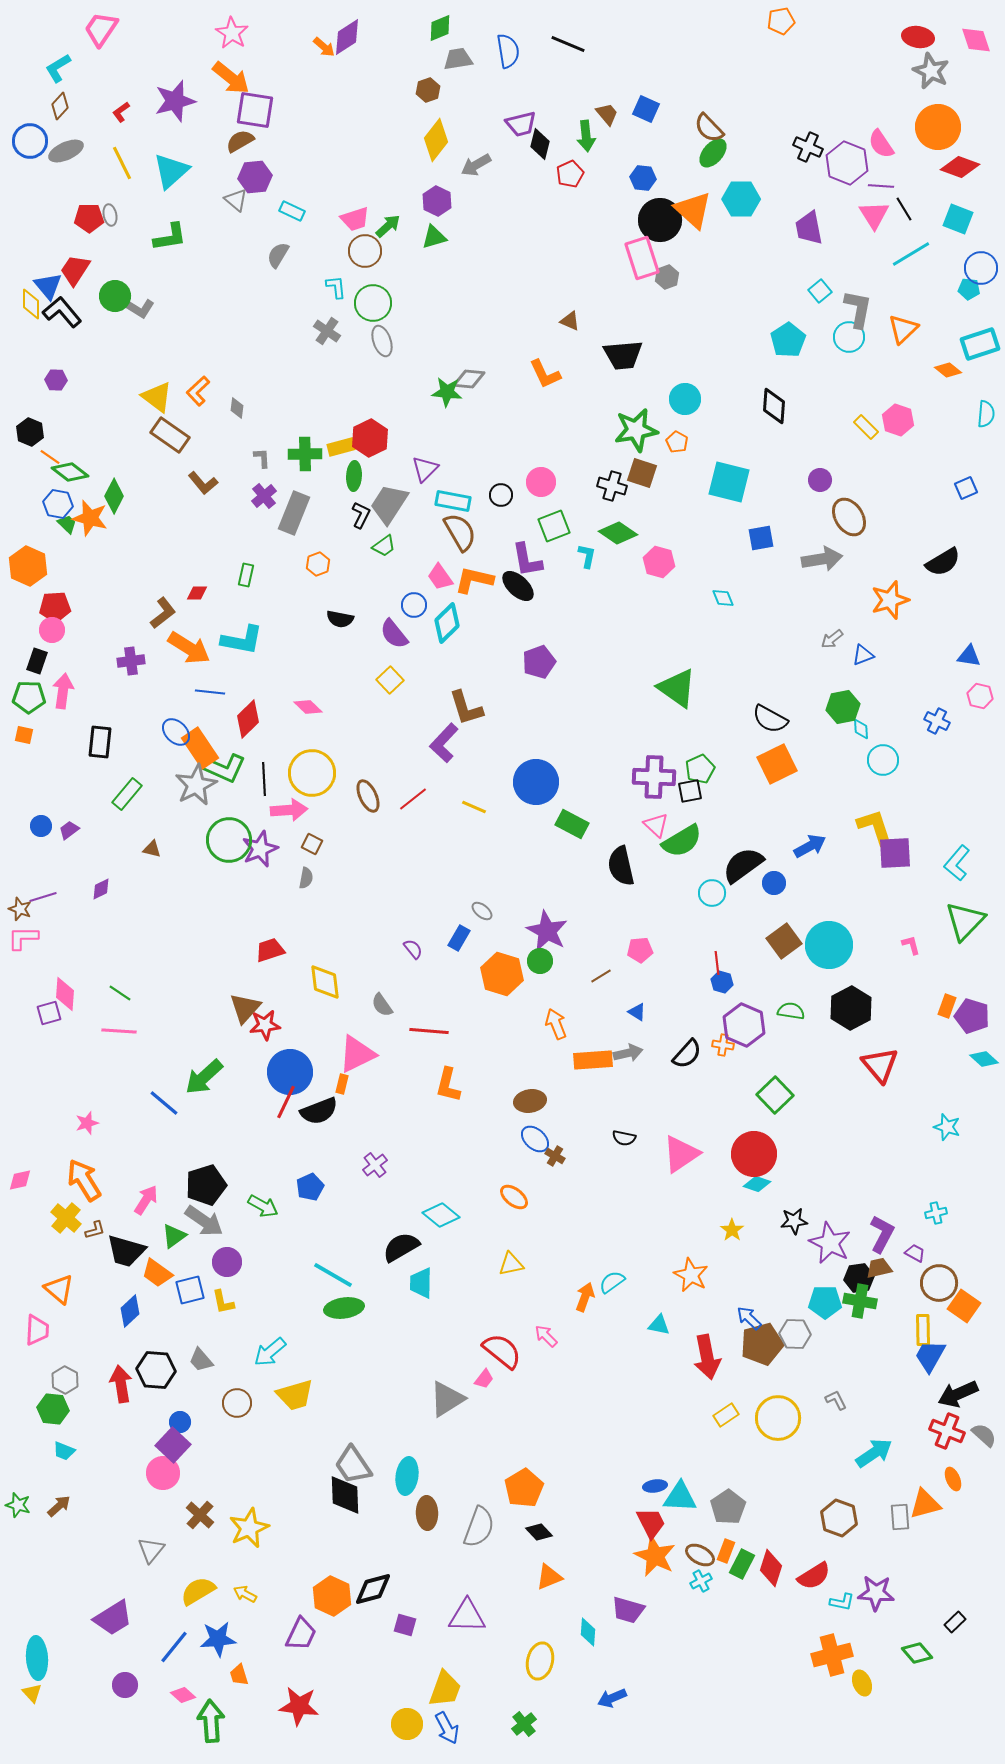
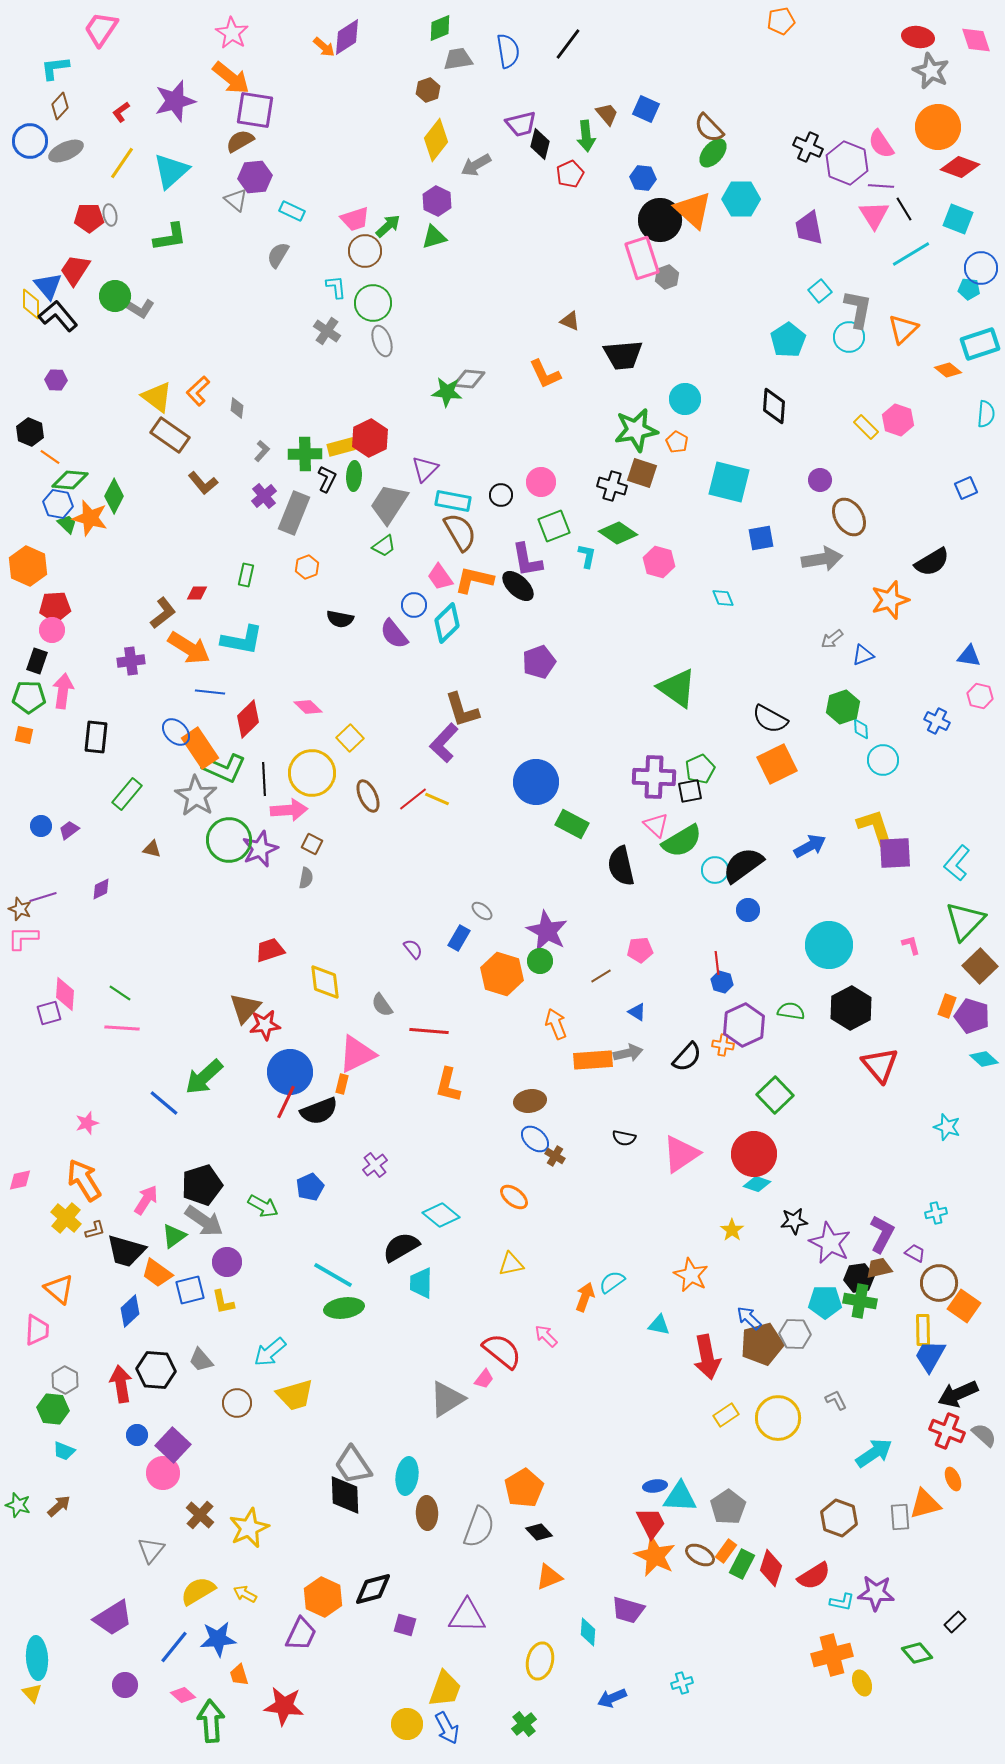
black line at (568, 44): rotated 76 degrees counterclockwise
cyan L-shape at (58, 68): moved 3 px left; rotated 24 degrees clockwise
yellow line at (122, 163): rotated 60 degrees clockwise
black L-shape at (62, 312): moved 4 px left, 4 px down
gray L-shape at (262, 458): moved 7 px up; rotated 45 degrees clockwise
green diamond at (70, 472): moved 8 px down; rotated 33 degrees counterclockwise
black L-shape at (361, 515): moved 34 px left, 36 px up
black semicircle at (943, 562): moved 11 px left
orange hexagon at (318, 564): moved 11 px left, 3 px down
yellow square at (390, 680): moved 40 px left, 58 px down
green hexagon at (843, 707): rotated 8 degrees counterclockwise
brown L-shape at (466, 708): moved 4 px left, 2 px down
black rectangle at (100, 742): moved 4 px left, 5 px up
gray star at (196, 785): moved 11 px down; rotated 12 degrees counterclockwise
yellow line at (474, 807): moved 37 px left, 8 px up
blue circle at (774, 883): moved 26 px left, 27 px down
cyan circle at (712, 893): moved 3 px right, 23 px up
brown square at (784, 941): moved 196 px right, 25 px down; rotated 8 degrees counterclockwise
purple hexagon at (744, 1025): rotated 12 degrees clockwise
pink line at (119, 1031): moved 3 px right, 3 px up
black semicircle at (687, 1054): moved 3 px down
black pentagon at (206, 1185): moved 4 px left
blue circle at (180, 1422): moved 43 px left, 13 px down
orange rectangle at (726, 1551): rotated 15 degrees clockwise
cyan cross at (701, 1581): moved 19 px left, 102 px down; rotated 10 degrees clockwise
orange hexagon at (332, 1596): moved 9 px left, 1 px down
red star at (299, 1706): moved 15 px left
